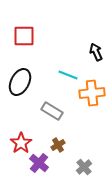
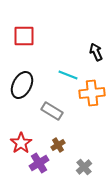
black ellipse: moved 2 px right, 3 px down
purple cross: rotated 18 degrees clockwise
